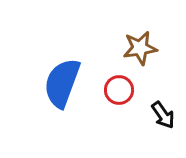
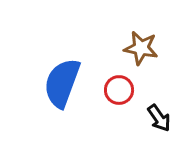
brown star: moved 1 px right; rotated 20 degrees clockwise
black arrow: moved 4 px left, 3 px down
